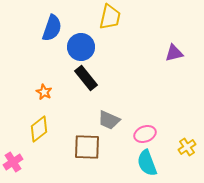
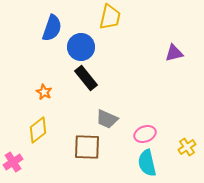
gray trapezoid: moved 2 px left, 1 px up
yellow diamond: moved 1 px left, 1 px down
cyan semicircle: rotated 8 degrees clockwise
